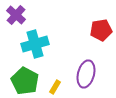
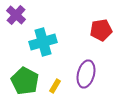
cyan cross: moved 8 px right, 2 px up
yellow rectangle: moved 1 px up
